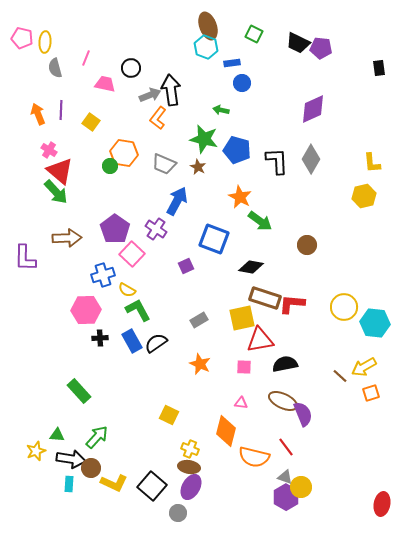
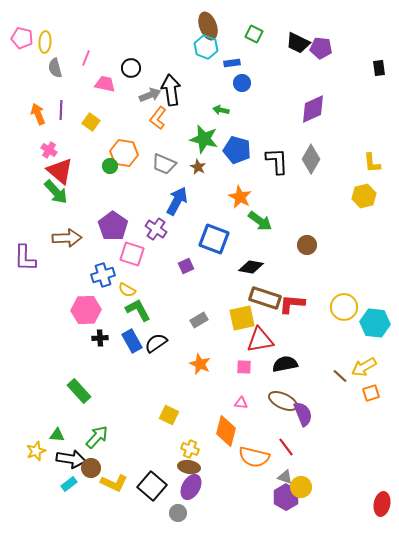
purple pentagon at (115, 229): moved 2 px left, 3 px up
pink square at (132, 254): rotated 25 degrees counterclockwise
cyan rectangle at (69, 484): rotated 49 degrees clockwise
